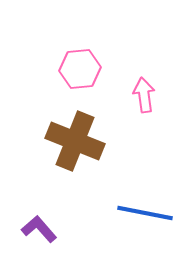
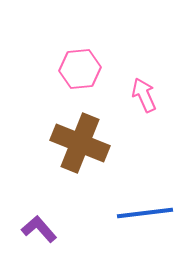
pink arrow: rotated 16 degrees counterclockwise
brown cross: moved 5 px right, 2 px down
blue line: rotated 18 degrees counterclockwise
